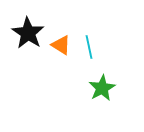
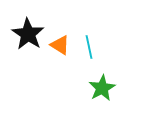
black star: moved 1 px down
orange triangle: moved 1 px left
